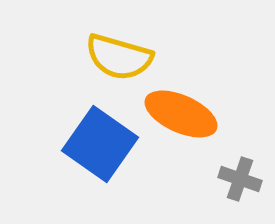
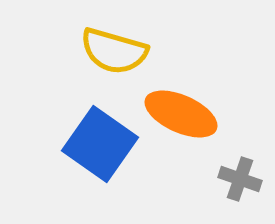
yellow semicircle: moved 5 px left, 6 px up
